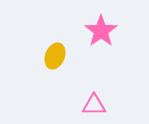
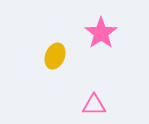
pink star: moved 2 px down
